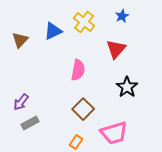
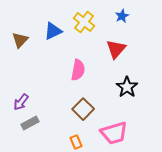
orange rectangle: rotated 56 degrees counterclockwise
